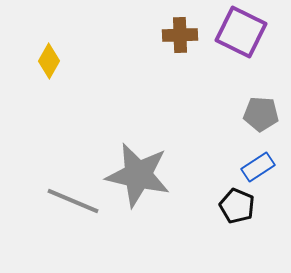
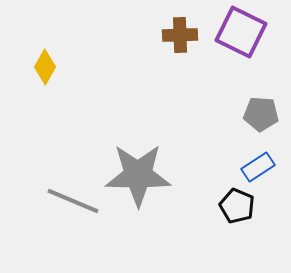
yellow diamond: moved 4 px left, 6 px down
gray star: rotated 12 degrees counterclockwise
